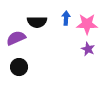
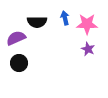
blue arrow: moved 1 px left; rotated 16 degrees counterclockwise
black circle: moved 4 px up
